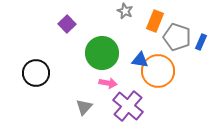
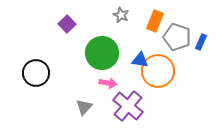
gray star: moved 4 px left, 4 px down
